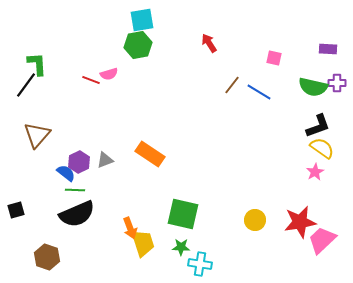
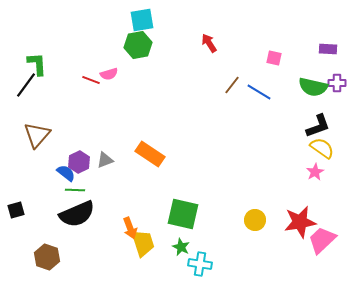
green star: rotated 24 degrees clockwise
